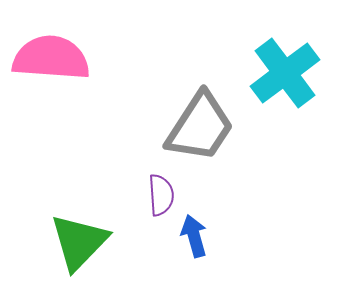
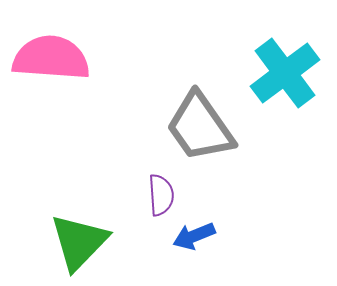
gray trapezoid: rotated 112 degrees clockwise
blue arrow: rotated 96 degrees counterclockwise
